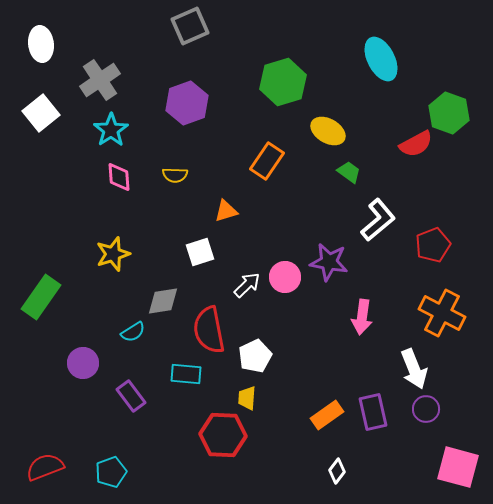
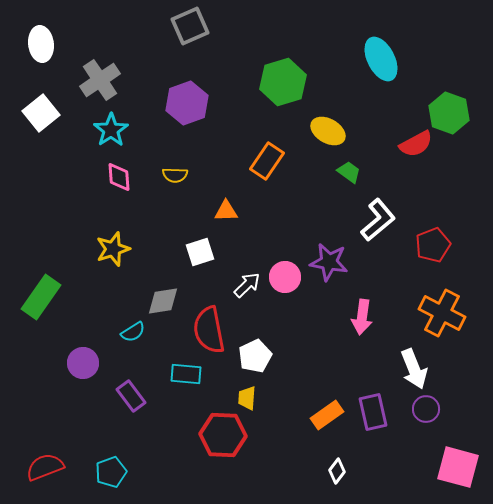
orange triangle at (226, 211): rotated 15 degrees clockwise
yellow star at (113, 254): moved 5 px up
